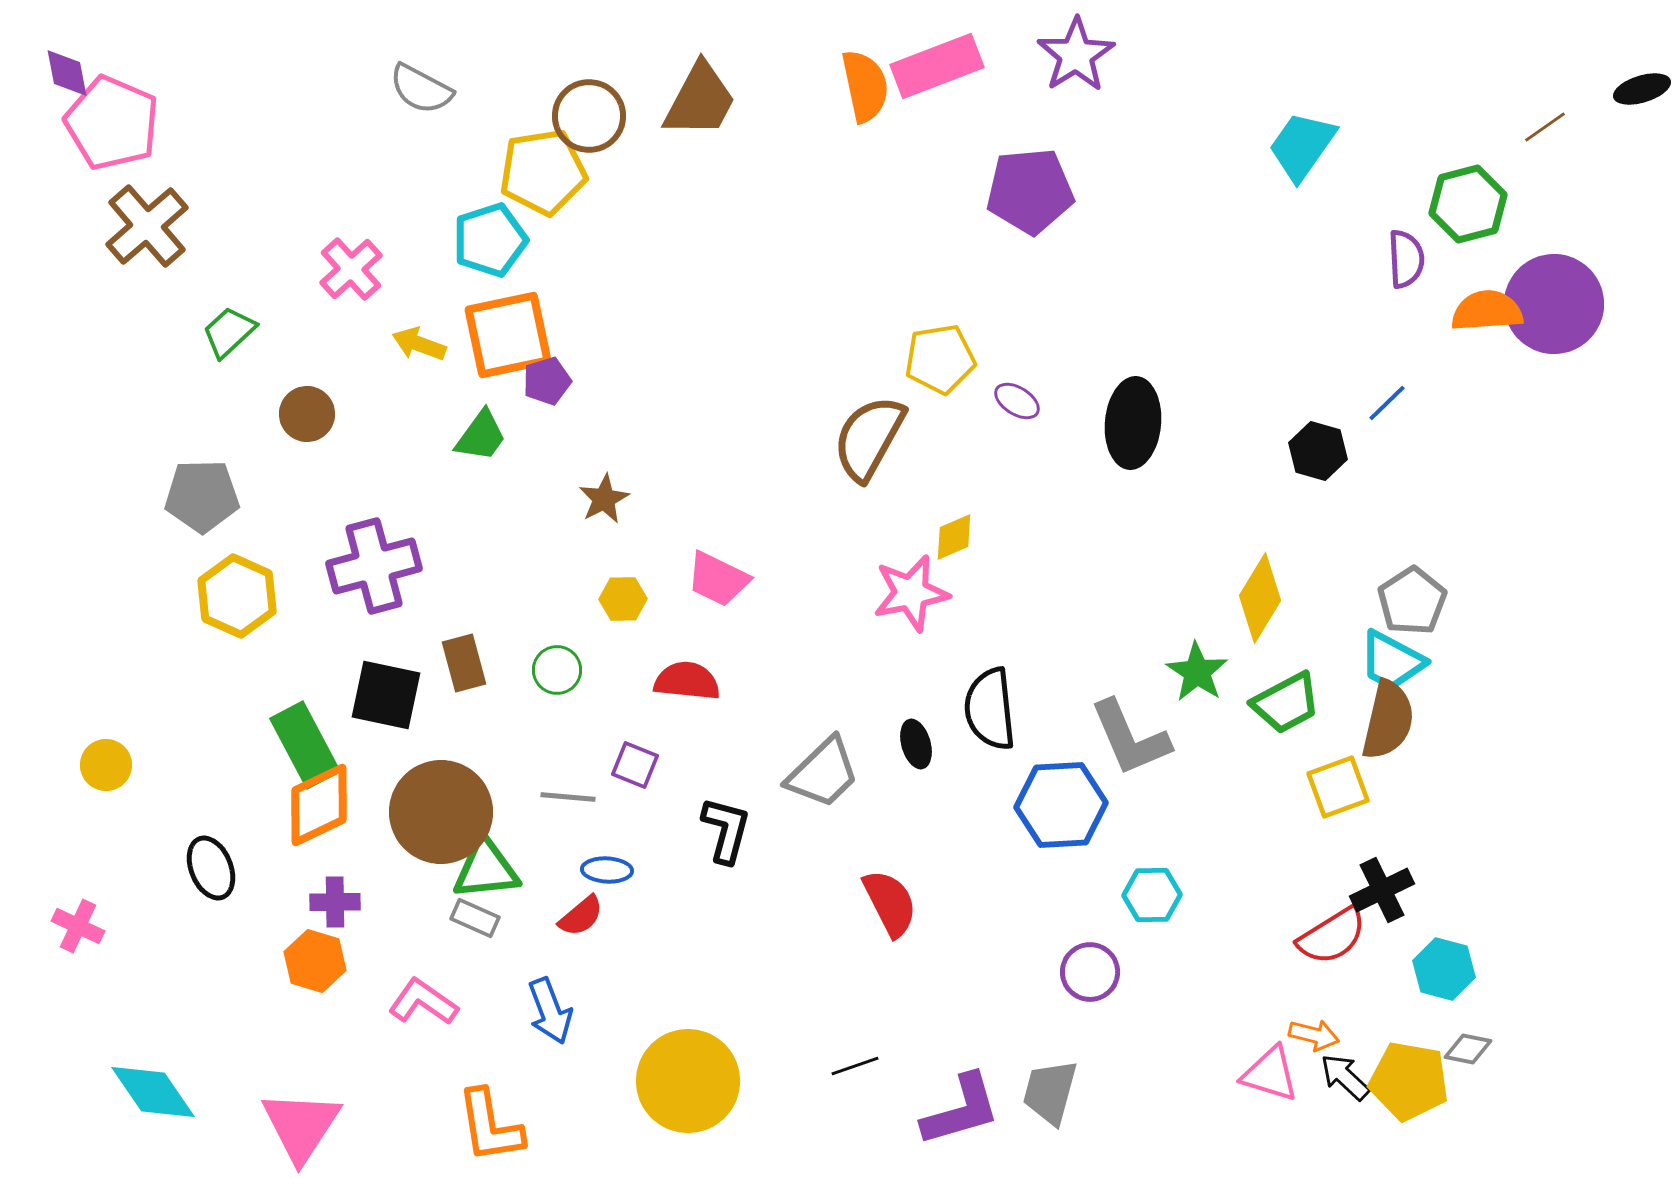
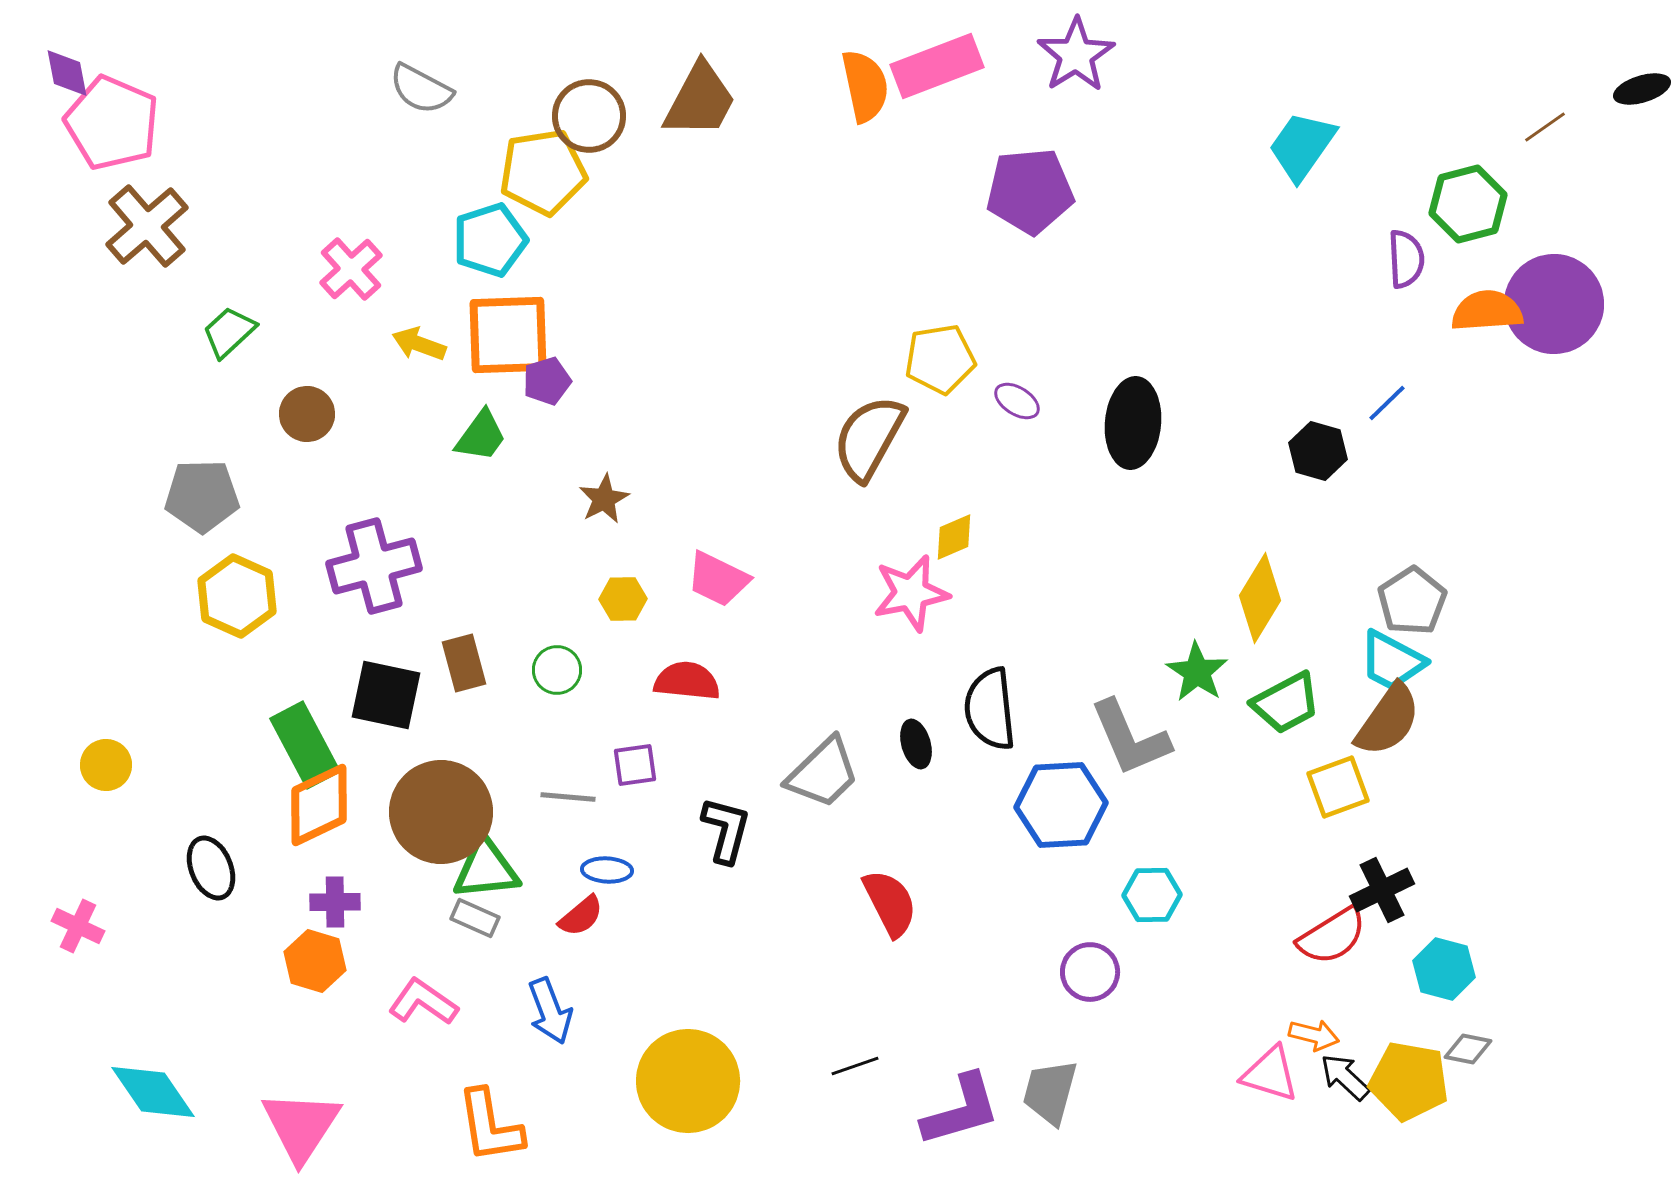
orange square at (508, 335): rotated 10 degrees clockwise
brown semicircle at (1388, 720): rotated 22 degrees clockwise
purple square at (635, 765): rotated 30 degrees counterclockwise
